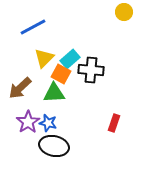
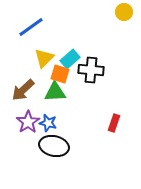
blue line: moved 2 px left; rotated 8 degrees counterclockwise
orange square: moved 1 px left; rotated 12 degrees counterclockwise
brown arrow: moved 3 px right, 2 px down
green triangle: moved 1 px right, 1 px up
